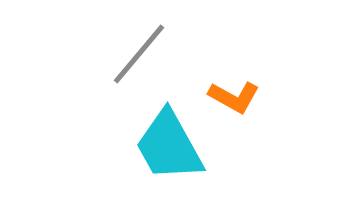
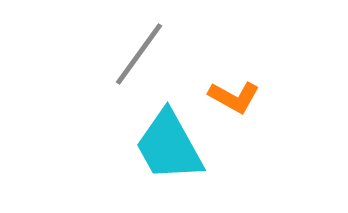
gray line: rotated 4 degrees counterclockwise
